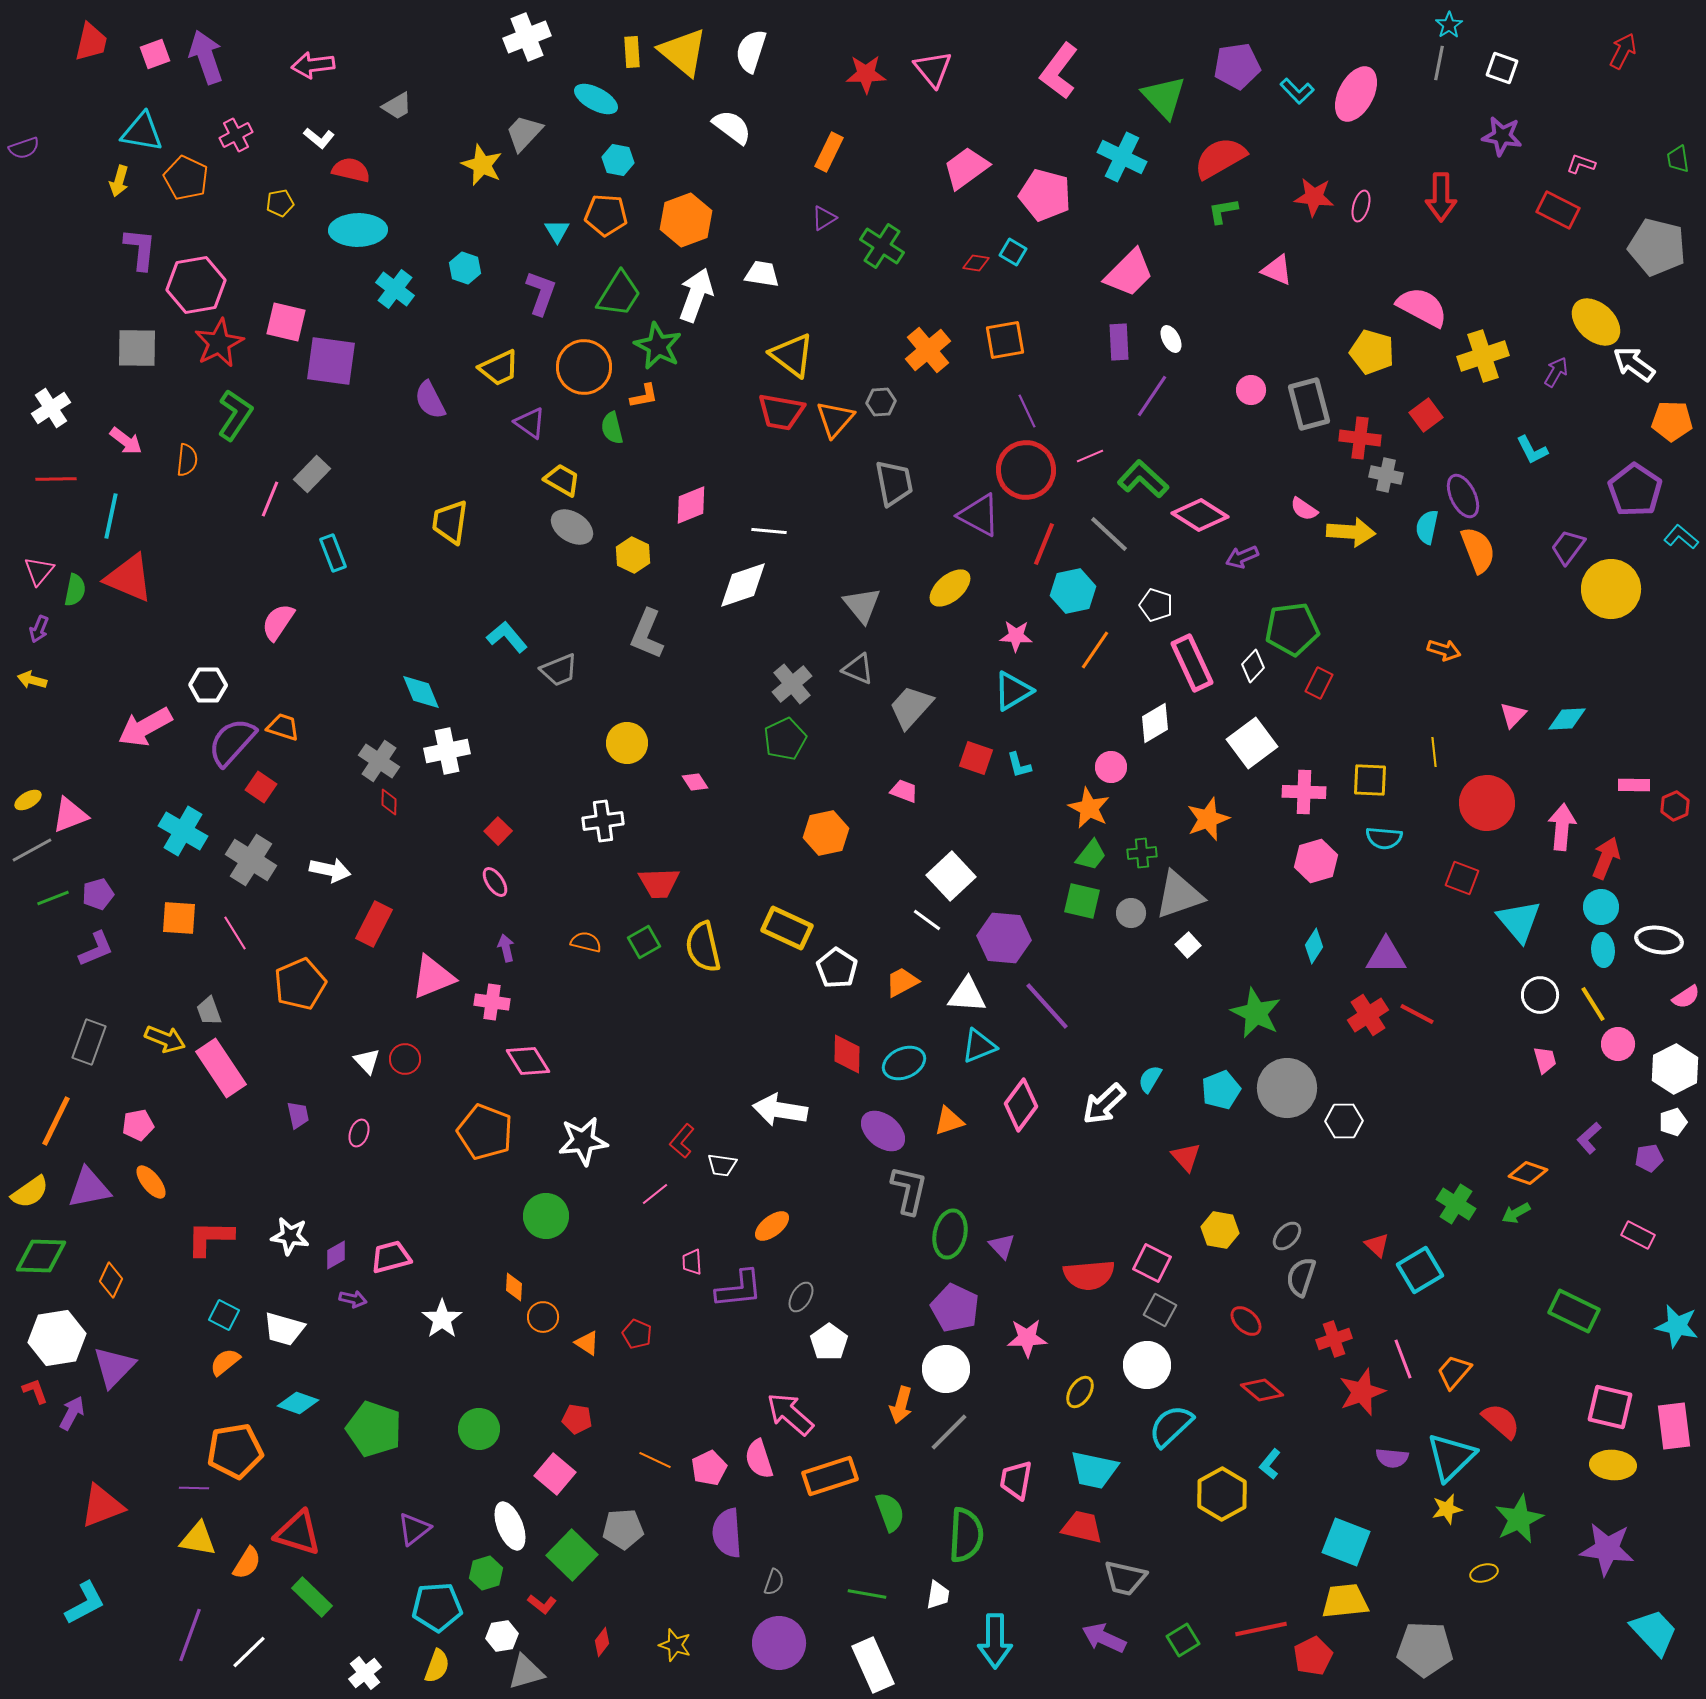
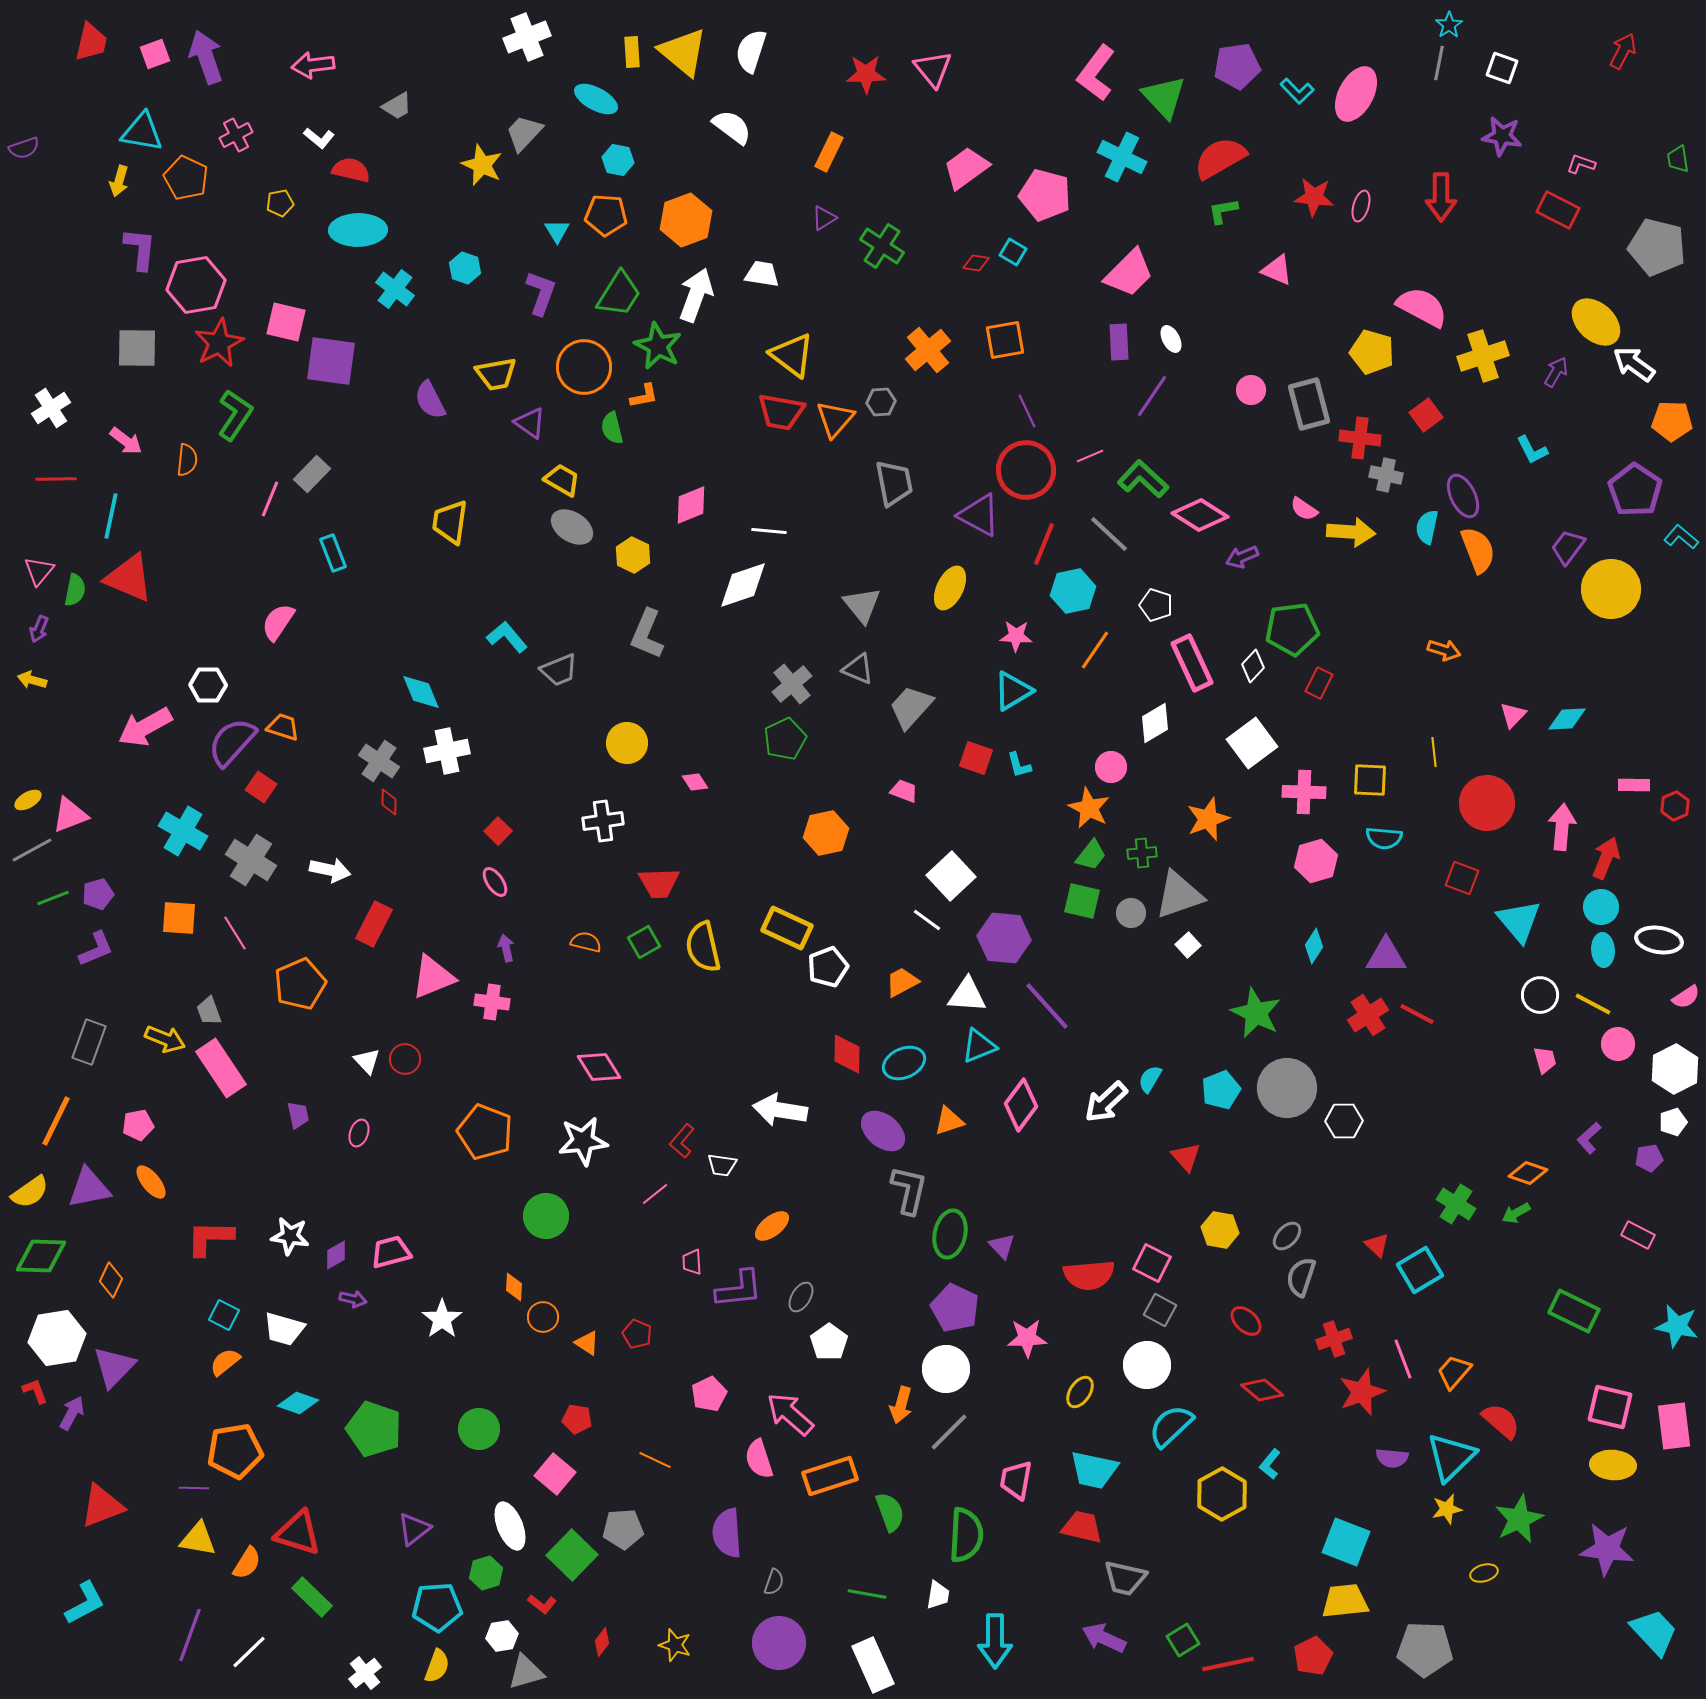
pink L-shape at (1059, 71): moved 37 px right, 2 px down
yellow trapezoid at (499, 368): moved 3 px left, 6 px down; rotated 15 degrees clockwise
yellow ellipse at (950, 588): rotated 24 degrees counterclockwise
white pentagon at (837, 968): moved 9 px left, 1 px up; rotated 18 degrees clockwise
yellow line at (1593, 1004): rotated 30 degrees counterclockwise
pink diamond at (528, 1061): moved 71 px right, 6 px down
white arrow at (1104, 1104): moved 2 px right, 2 px up
pink trapezoid at (391, 1257): moved 5 px up
pink pentagon at (709, 1468): moved 74 px up
red line at (1261, 1629): moved 33 px left, 35 px down
